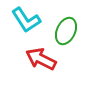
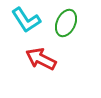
green ellipse: moved 8 px up
